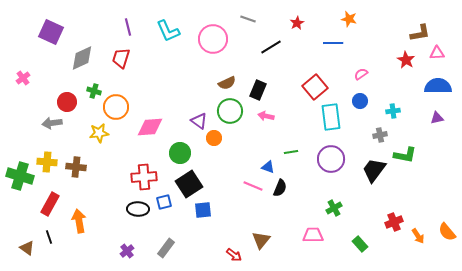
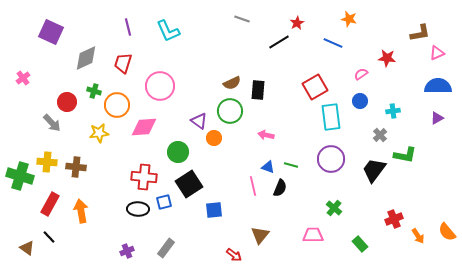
gray line at (248, 19): moved 6 px left
pink circle at (213, 39): moved 53 px left, 47 px down
blue line at (333, 43): rotated 24 degrees clockwise
black line at (271, 47): moved 8 px right, 5 px up
pink triangle at (437, 53): rotated 21 degrees counterclockwise
gray diamond at (82, 58): moved 4 px right
red trapezoid at (121, 58): moved 2 px right, 5 px down
red star at (406, 60): moved 19 px left, 2 px up; rotated 24 degrees counterclockwise
brown semicircle at (227, 83): moved 5 px right
red square at (315, 87): rotated 10 degrees clockwise
black rectangle at (258, 90): rotated 18 degrees counterclockwise
orange circle at (116, 107): moved 1 px right, 2 px up
pink arrow at (266, 116): moved 19 px down
purple triangle at (437, 118): rotated 16 degrees counterclockwise
gray arrow at (52, 123): rotated 126 degrees counterclockwise
pink diamond at (150, 127): moved 6 px left
gray cross at (380, 135): rotated 32 degrees counterclockwise
green line at (291, 152): moved 13 px down; rotated 24 degrees clockwise
green circle at (180, 153): moved 2 px left, 1 px up
red cross at (144, 177): rotated 10 degrees clockwise
pink line at (253, 186): rotated 54 degrees clockwise
green cross at (334, 208): rotated 21 degrees counterclockwise
blue square at (203, 210): moved 11 px right
orange arrow at (79, 221): moved 2 px right, 10 px up
red cross at (394, 222): moved 3 px up
black line at (49, 237): rotated 24 degrees counterclockwise
brown triangle at (261, 240): moved 1 px left, 5 px up
purple cross at (127, 251): rotated 16 degrees clockwise
